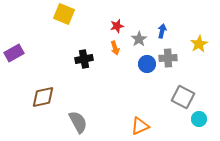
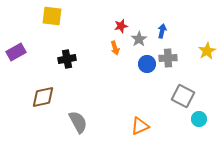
yellow square: moved 12 px left, 2 px down; rotated 15 degrees counterclockwise
red star: moved 4 px right
yellow star: moved 8 px right, 7 px down
purple rectangle: moved 2 px right, 1 px up
black cross: moved 17 px left
gray square: moved 1 px up
